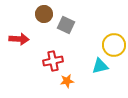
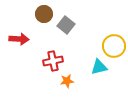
gray square: rotated 12 degrees clockwise
yellow circle: moved 1 px down
cyan triangle: moved 1 px left, 1 px down
